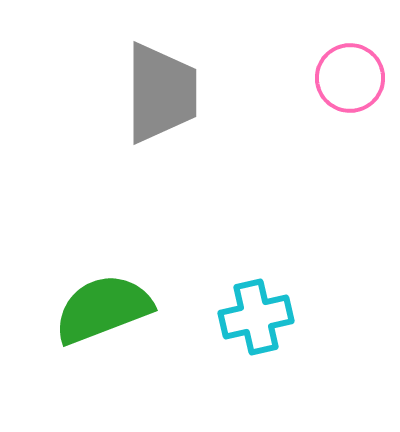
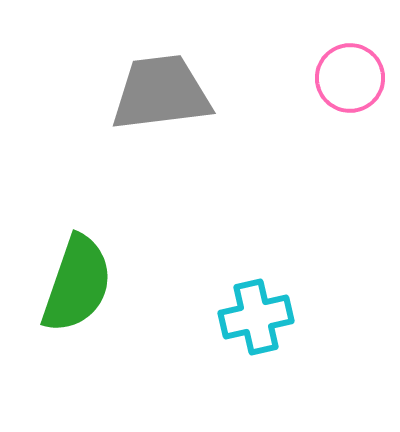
gray trapezoid: rotated 97 degrees counterclockwise
green semicircle: moved 26 px left, 25 px up; rotated 130 degrees clockwise
